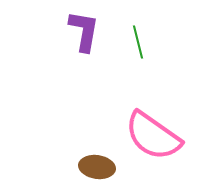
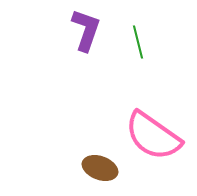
purple L-shape: moved 2 px right, 1 px up; rotated 9 degrees clockwise
brown ellipse: moved 3 px right, 1 px down; rotated 12 degrees clockwise
